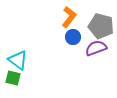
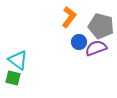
blue circle: moved 6 px right, 5 px down
